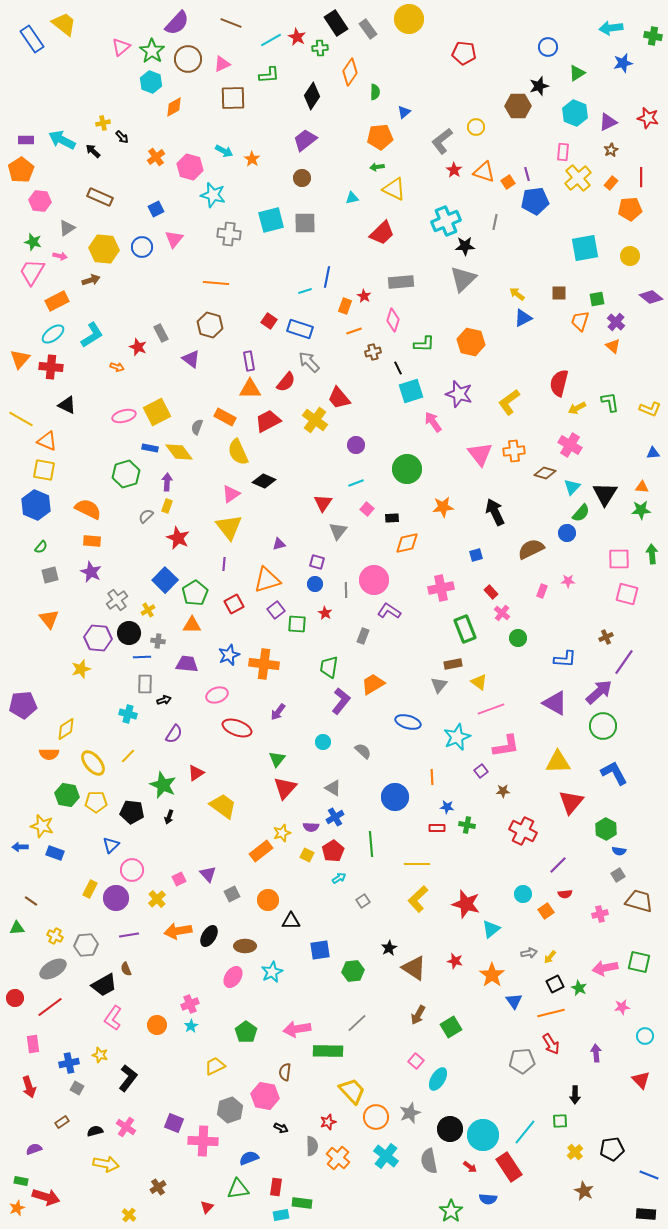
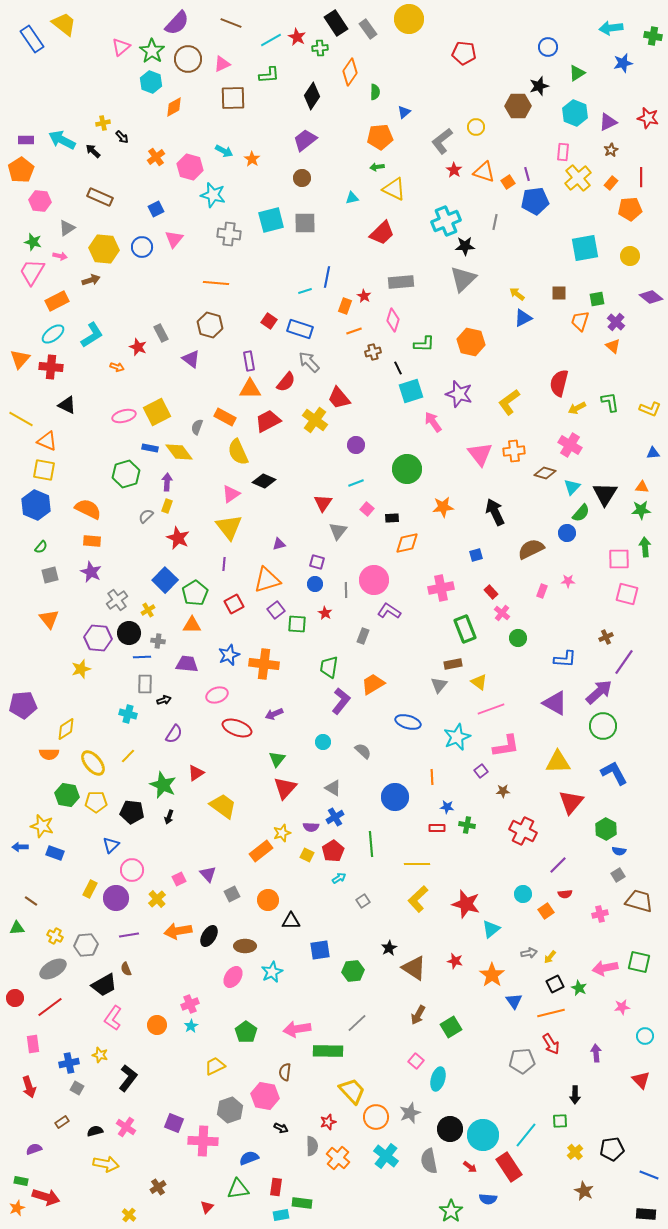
green arrow at (652, 554): moved 7 px left, 7 px up
purple arrow at (278, 712): moved 4 px left, 2 px down; rotated 30 degrees clockwise
cyan ellipse at (438, 1079): rotated 15 degrees counterclockwise
cyan line at (525, 1132): moved 1 px right, 3 px down
